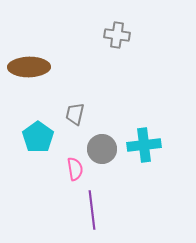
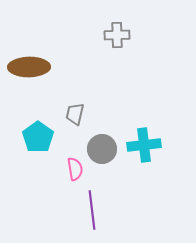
gray cross: rotated 10 degrees counterclockwise
